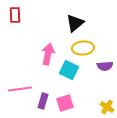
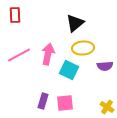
pink line: moved 1 px left, 34 px up; rotated 20 degrees counterclockwise
pink square: rotated 12 degrees clockwise
